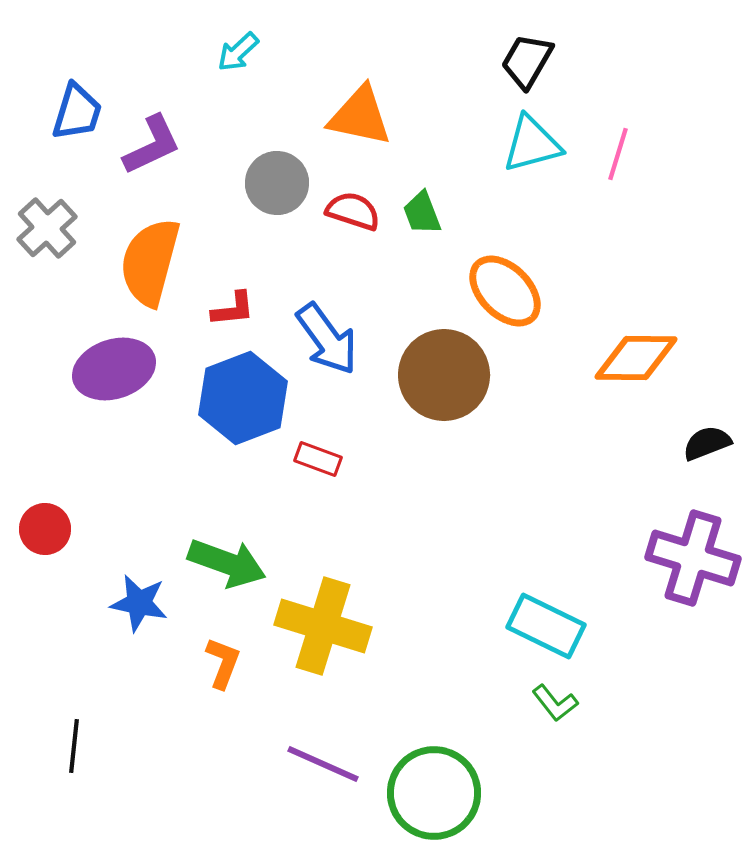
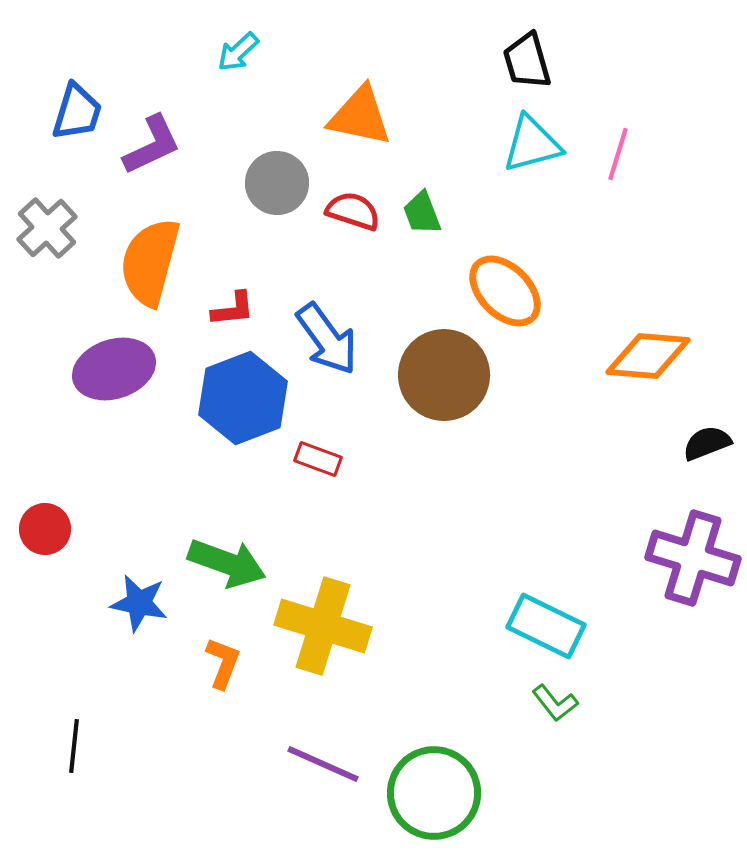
black trapezoid: rotated 46 degrees counterclockwise
orange diamond: moved 12 px right, 2 px up; rotated 4 degrees clockwise
